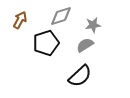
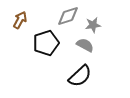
gray diamond: moved 7 px right
gray semicircle: rotated 60 degrees clockwise
